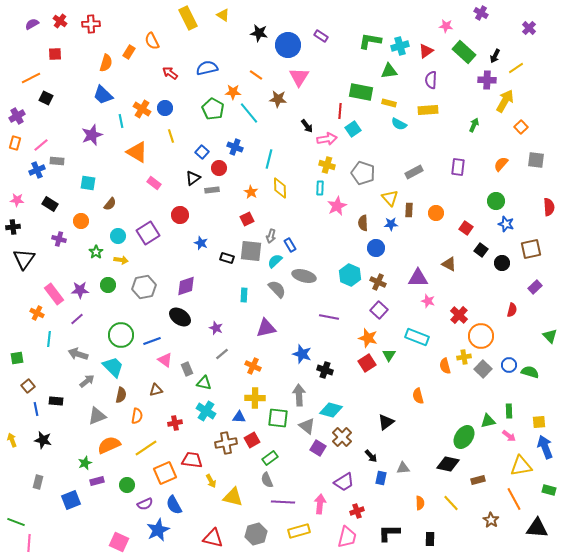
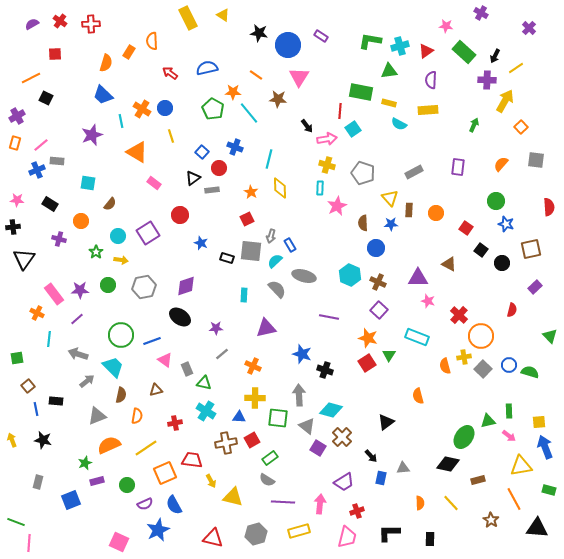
orange semicircle at (152, 41): rotated 24 degrees clockwise
purple star at (216, 328): rotated 24 degrees counterclockwise
gray semicircle at (267, 480): rotated 35 degrees counterclockwise
